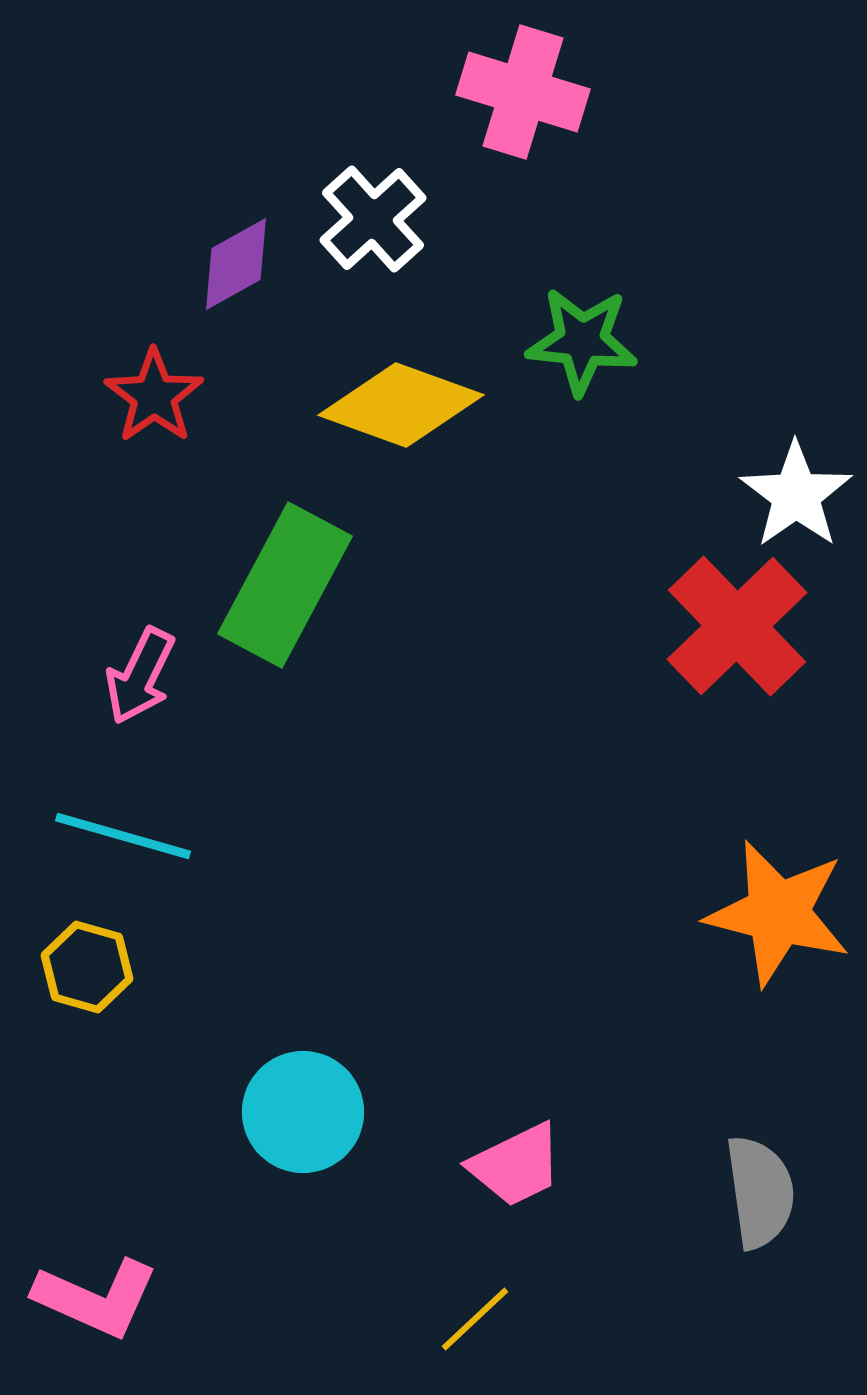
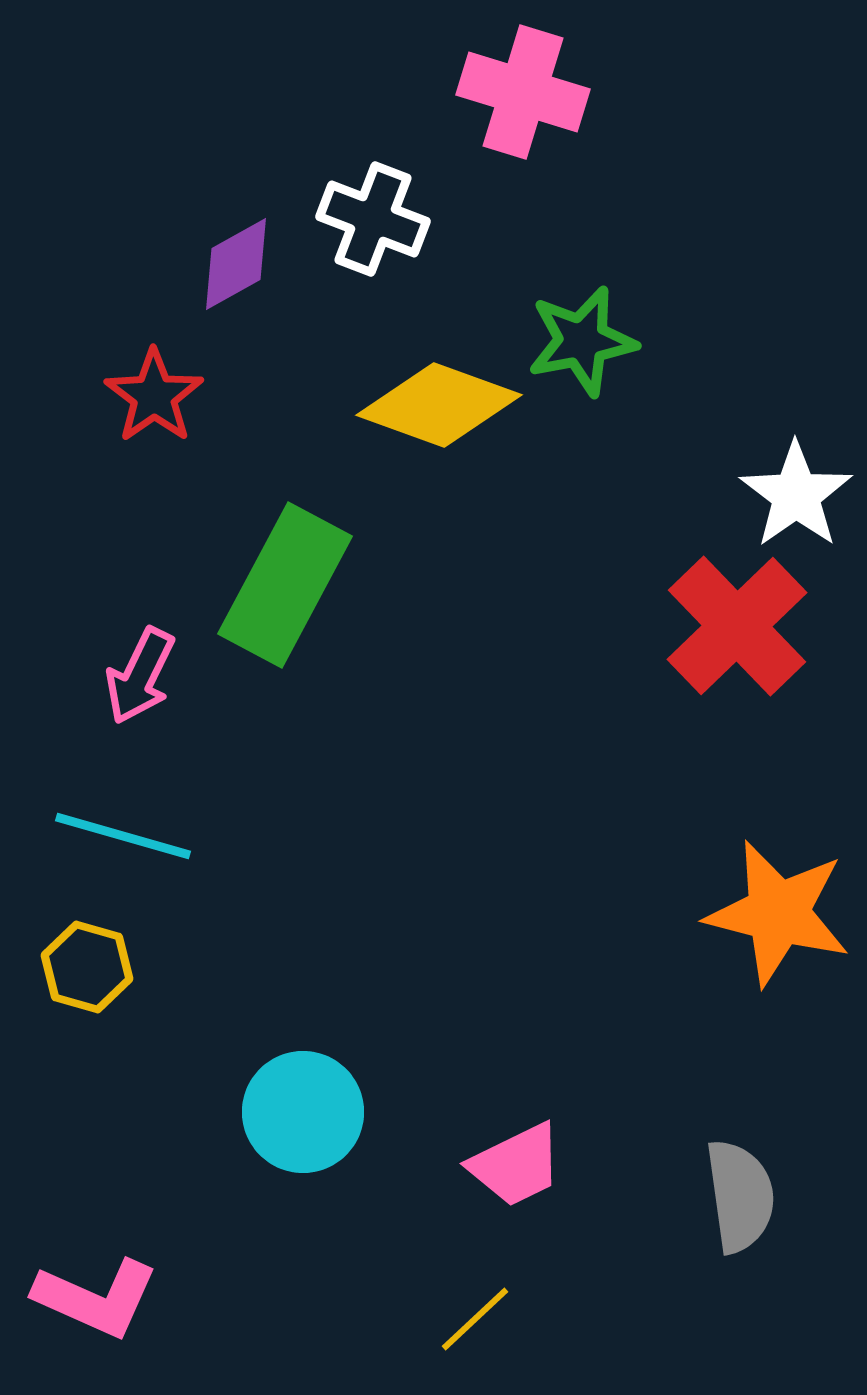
white cross: rotated 27 degrees counterclockwise
green star: rotated 17 degrees counterclockwise
yellow diamond: moved 38 px right
gray semicircle: moved 20 px left, 4 px down
